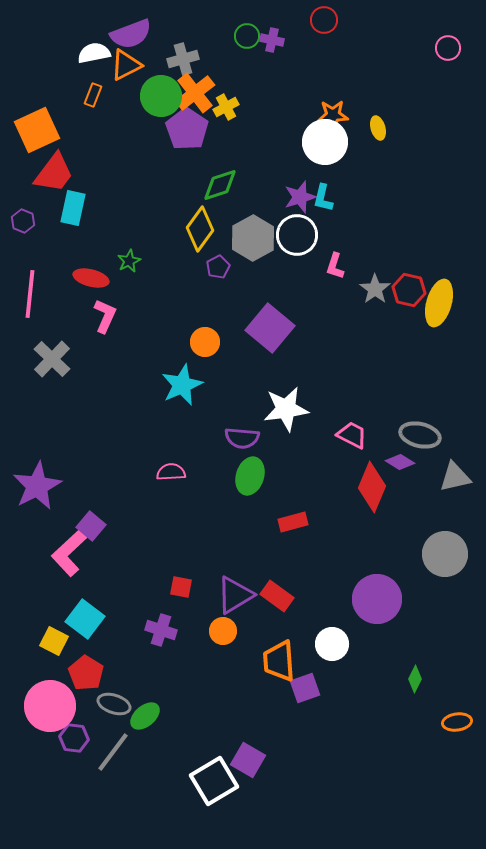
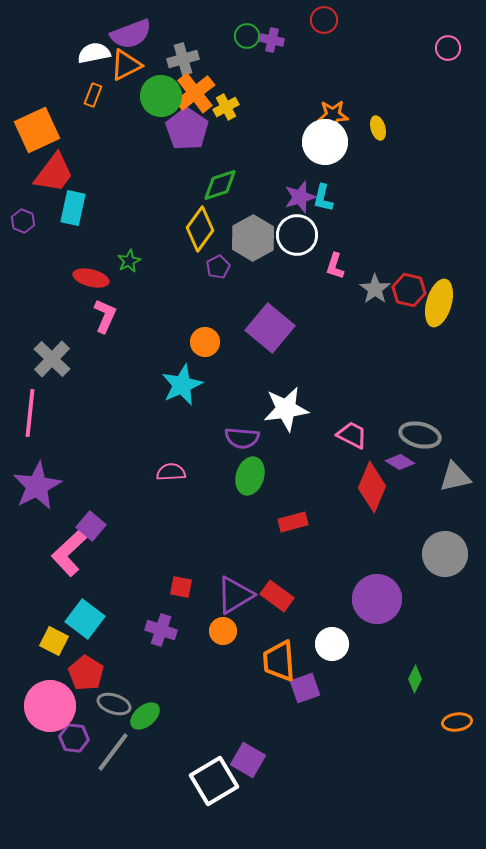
pink line at (30, 294): moved 119 px down
